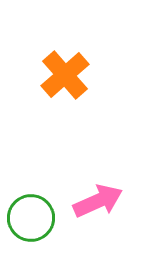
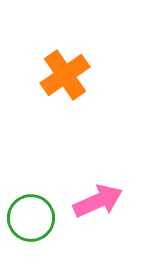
orange cross: rotated 6 degrees clockwise
